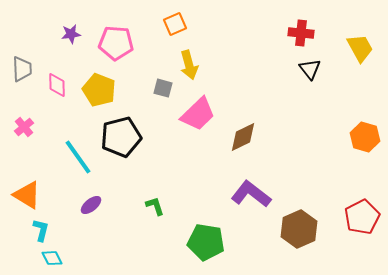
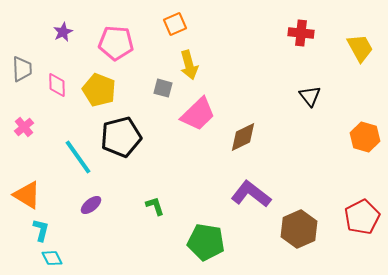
purple star: moved 8 px left, 2 px up; rotated 18 degrees counterclockwise
black triangle: moved 27 px down
